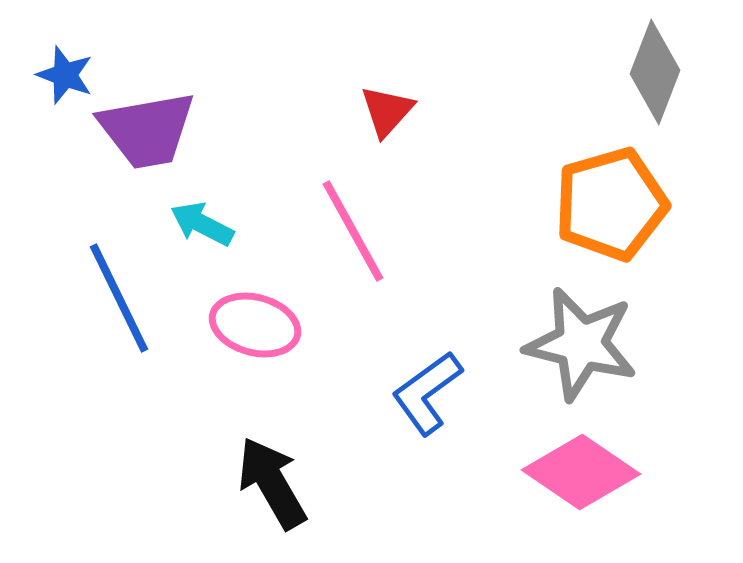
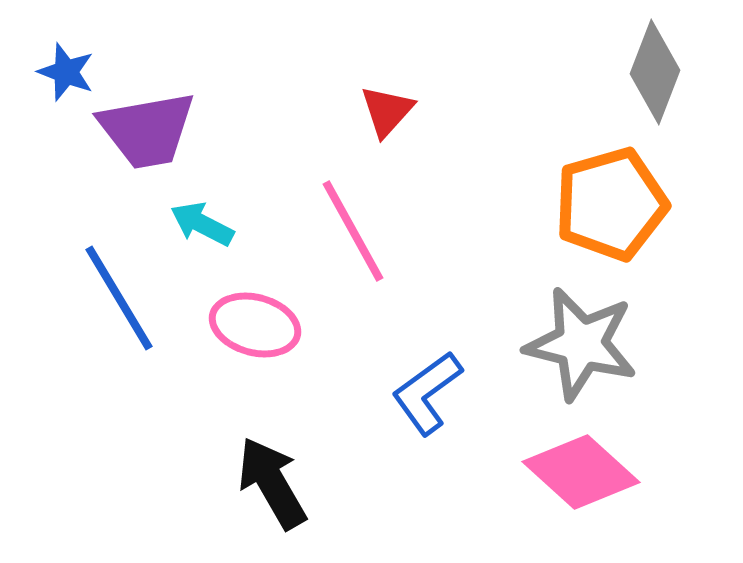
blue star: moved 1 px right, 3 px up
blue line: rotated 5 degrees counterclockwise
pink diamond: rotated 8 degrees clockwise
